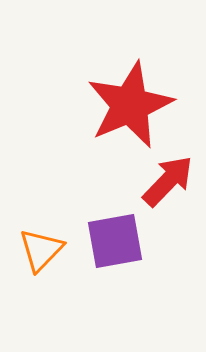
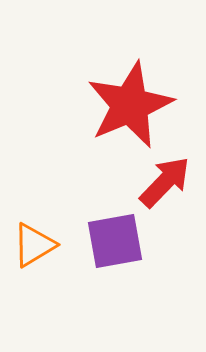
red arrow: moved 3 px left, 1 px down
orange triangle: moved 7 px left, 5 px up; rotated 15 degrees clockwise
